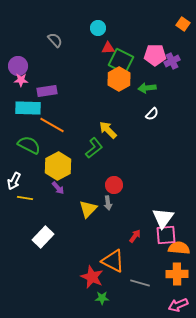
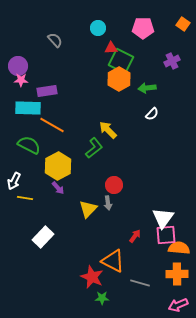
red triangle: moved 3 px right
pink pentagon: moved 12 px left, 27 px up
